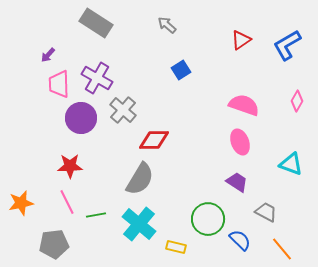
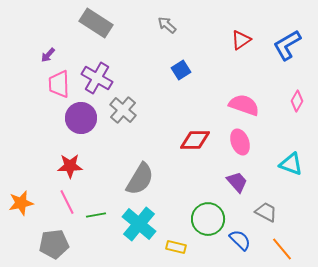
red diamond: moved 41 px right
purple trapezoid: rotated 15 degrees clockwise
